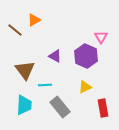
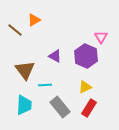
red rectangle: moved 14 px left; rotated 42 degrees clockwise
